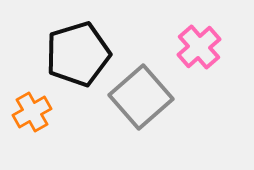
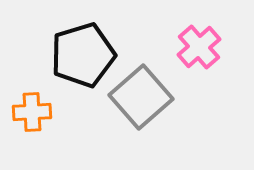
black pentagon: moved 5 px right, 1 px down
orange cross: rotated 27 degrees clockwise
